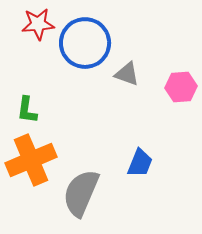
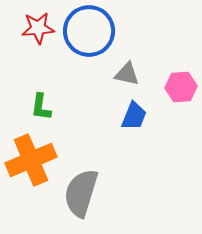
red star: moved 4 px down
blue circle: moved 4 px right, 12 px up
gray triangle: rotated 8 degrees counterclockwise
green L-shape: moved 14 px right, 3 px up
blue trapezoid: moved 6 px left, 47 px up
gray semicircle: rotated 6 degrees counterclockwise
